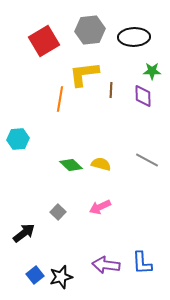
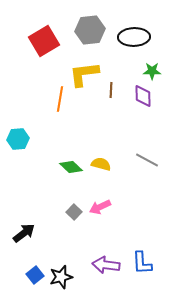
green diamond: moved 2 px down
gray square: moved 16 px right
